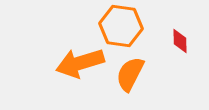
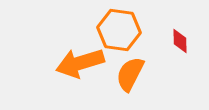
orange hexagon: moved 2 px left, 4 px down
